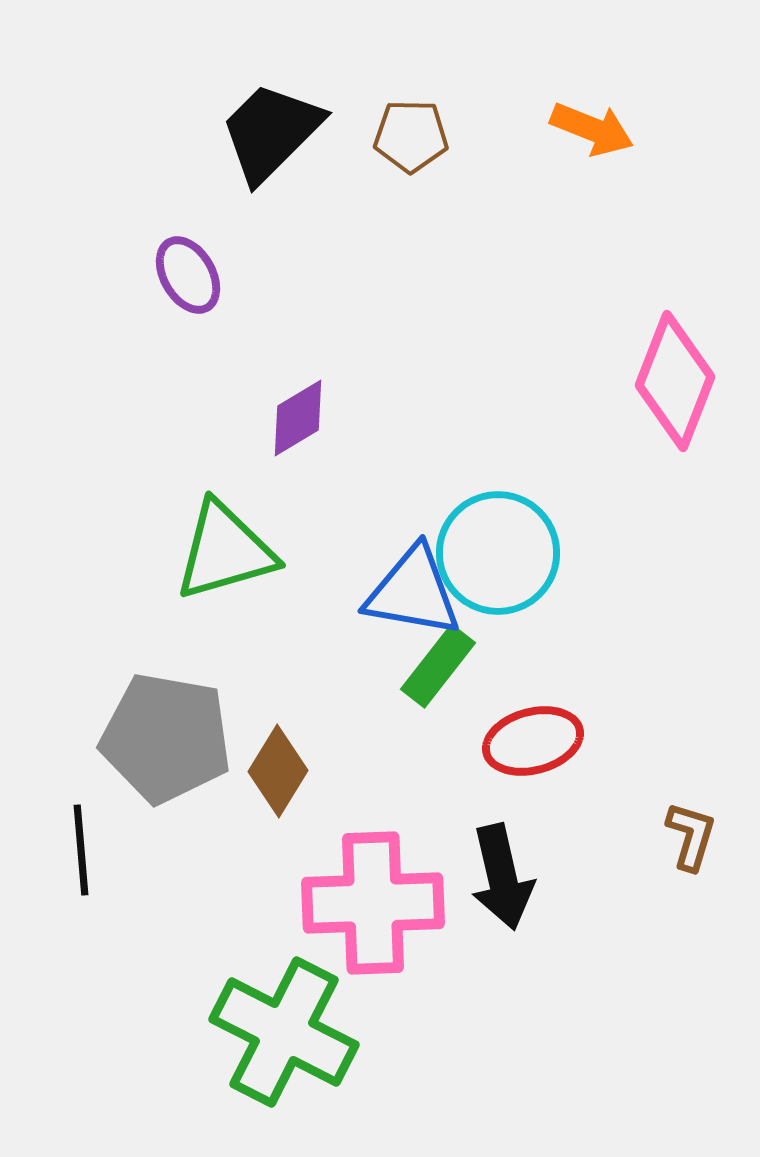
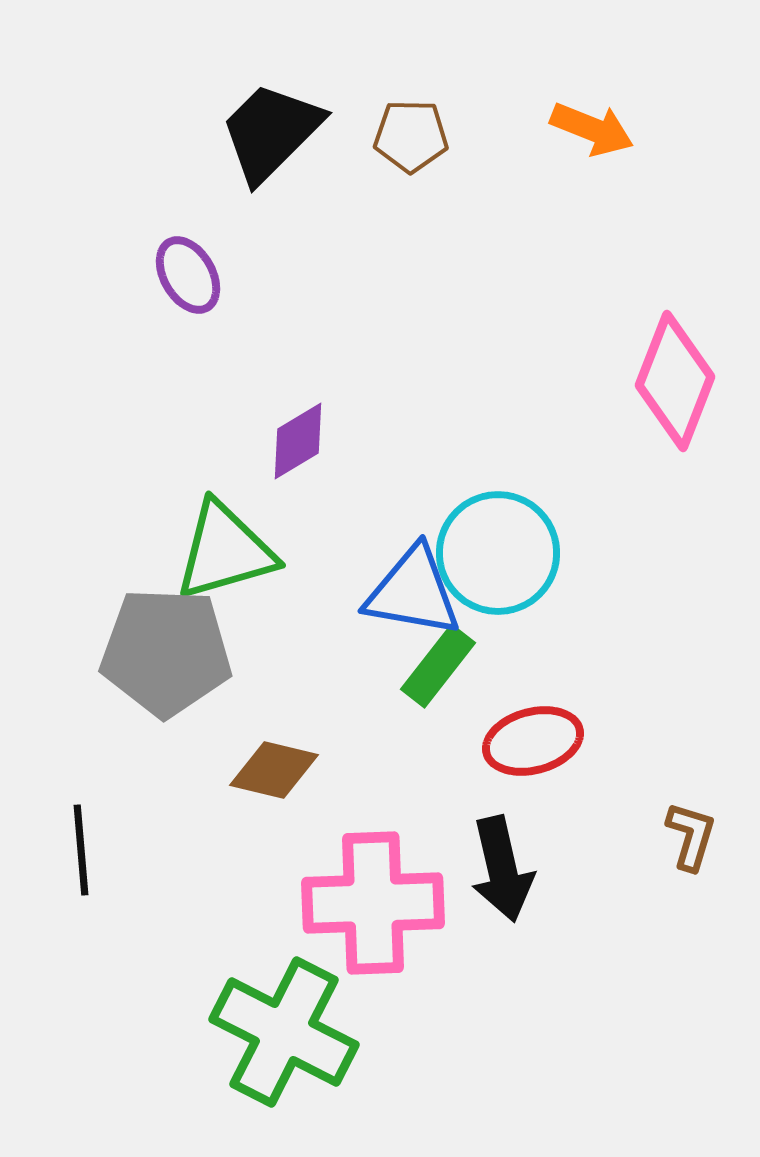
purple diamond: moved 23 px down
gray pentagon: moved 86 px up; rotated 8 degrees counterclockwise
brown diamond: moved 4 px left, 1 px up; rotated 72 degrees clockwise
black arrow: moved 8 px up
